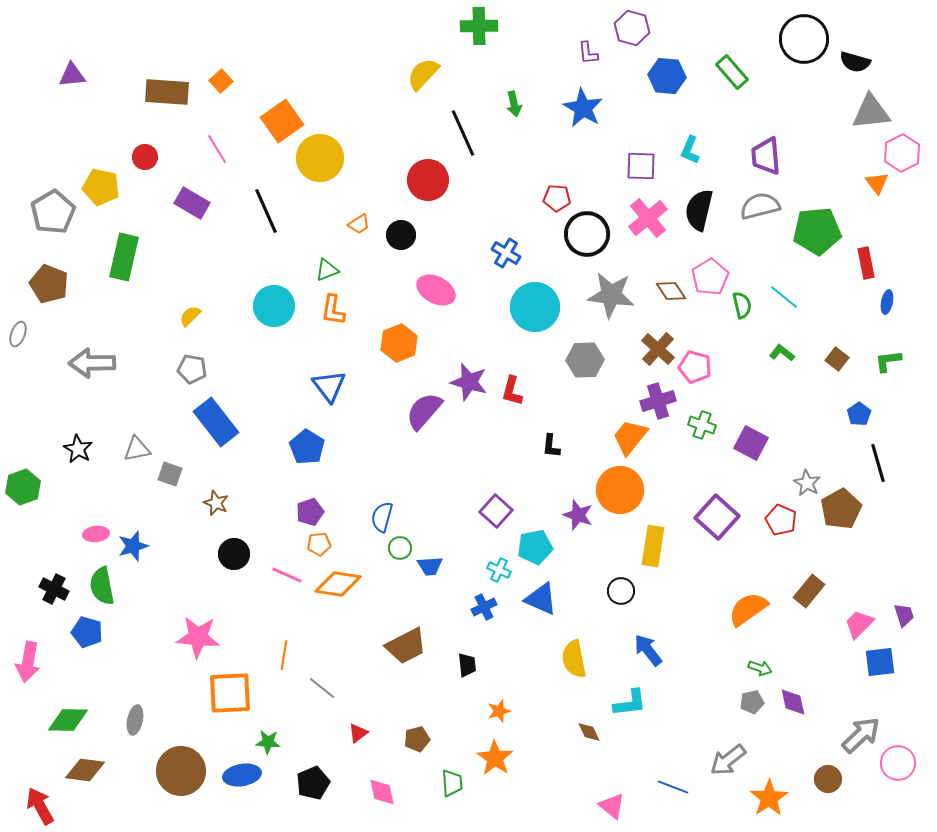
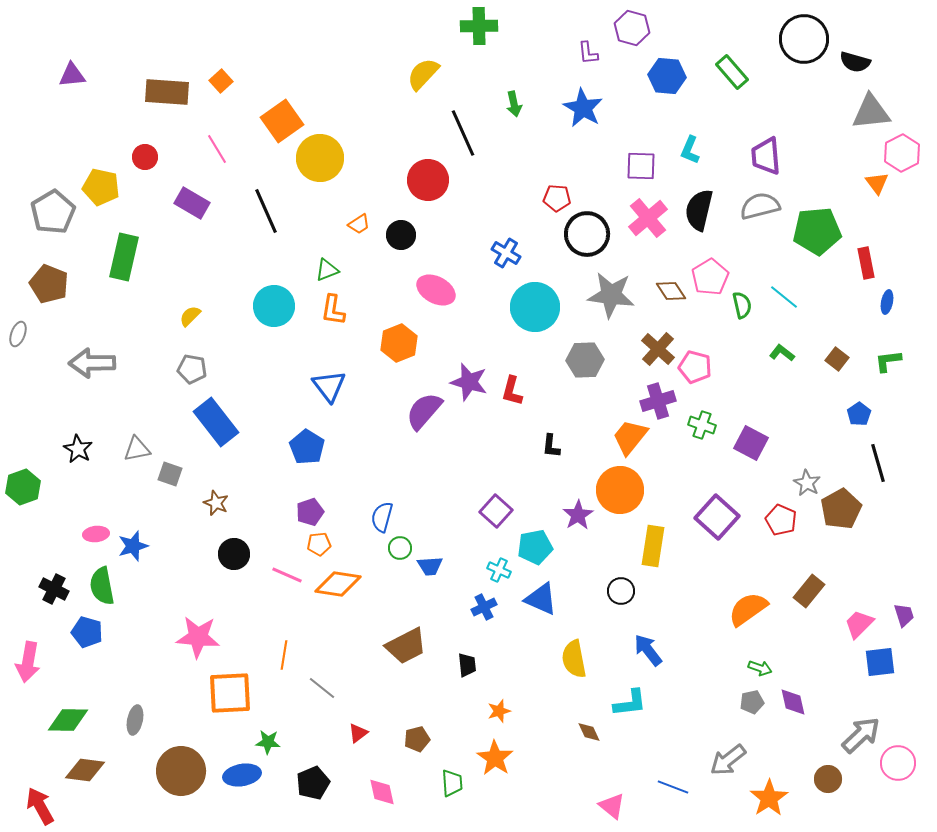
purple star at (578, 515): rotated 20 degrees clockwise
